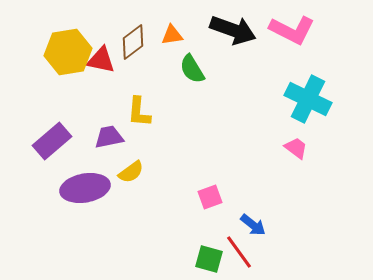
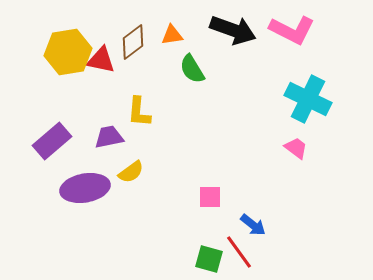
pink square: rotated 20 degrees clockwise
